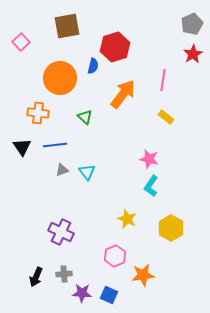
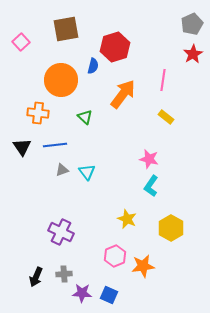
brown square: moved 1 px left, 3 px down
orange circle: moved 1 px right, 2 px down
orange star: moved 9 px up
